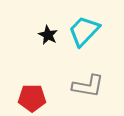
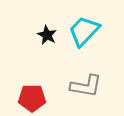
black star: moved 1 px left
gray L-shape: moved 2 px left
